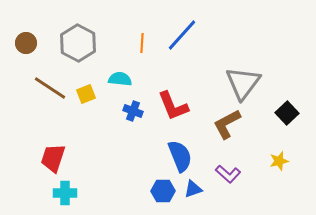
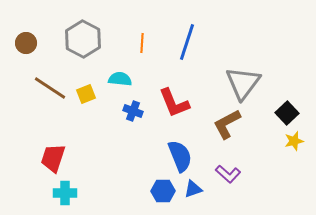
blue line: moved 5 px right, 7 px down; rotated 24 degrees counterclockwise
gray hexagon: moved 5 px right, 4 px up
red L-shape: moved 1 px right, 3 px up
yellow star: moved 15 px right, 20 px up
